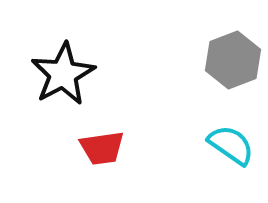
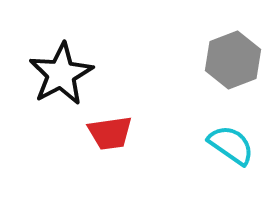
black star: moved 2 px left
red trapezoid: moved 8 px right, 15 px up
